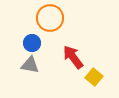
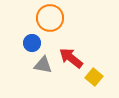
red arrow: moved 2 px left, 1 px down; rotated 15 degrees counterclockwise
gray triangle: moved 13 px right
